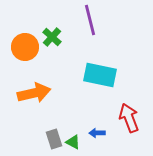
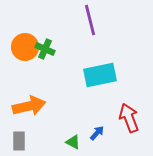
green cross: moved 7 px left, 12 px down; rotated 18 degrees counterclockwise
cyan rectangle: rotated 24 degrees counterclockwise
orange arrow: moved 5 px left, 13 px down
blue arrow: rotated 133 degrees clockwise
gray rectangle: moved 35 px left, 2 px down; rotated 18 degrees clockwise
